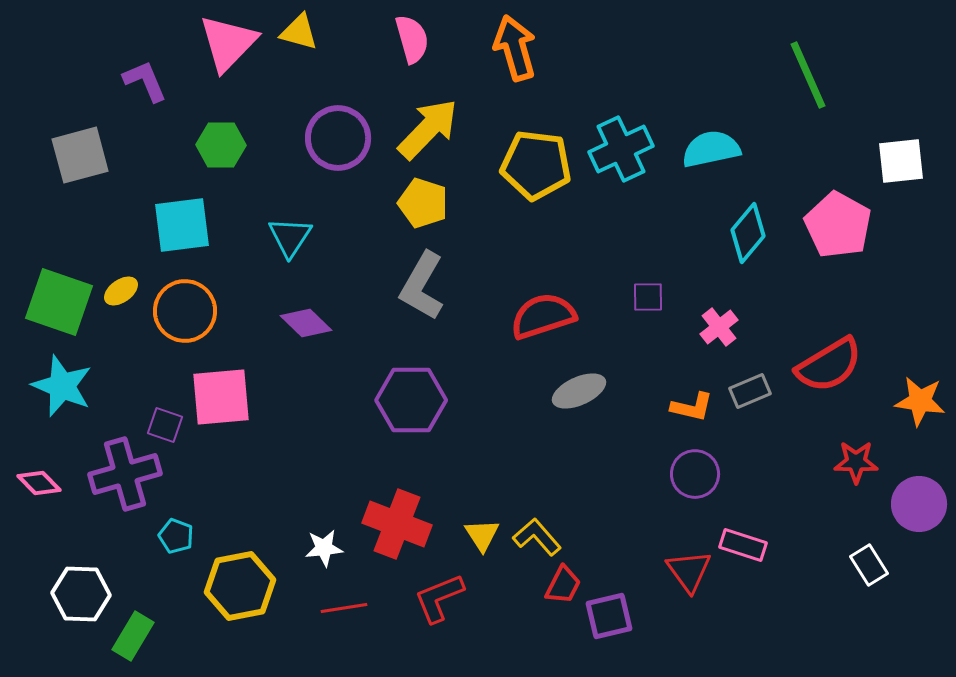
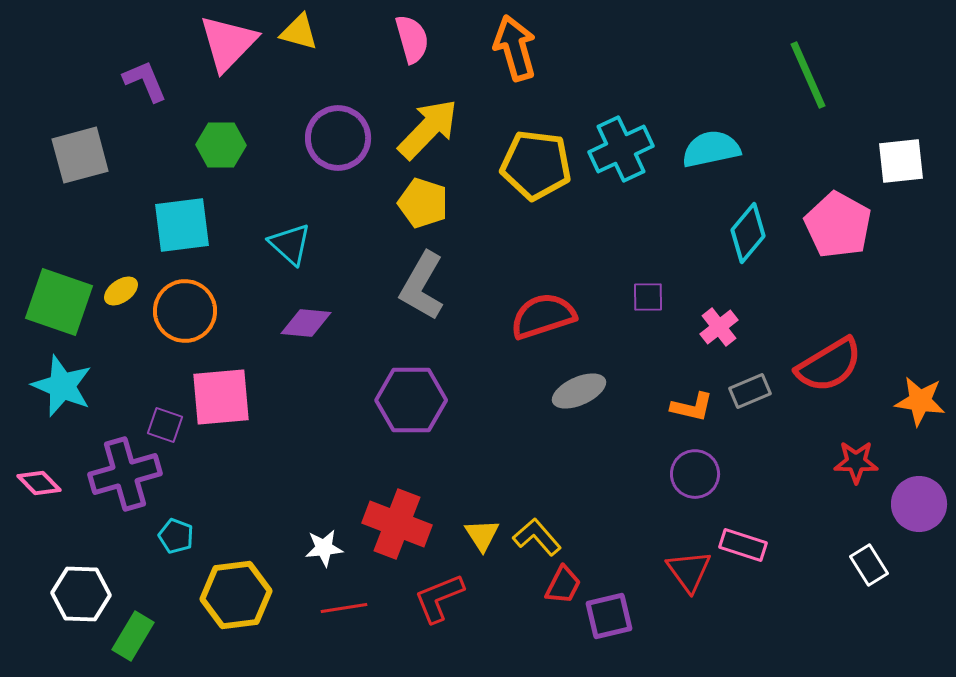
cyan triangle at (290, 237): moved 7 px down; rotated 21 degrees counterclockwise
purple diamond at (306, 323): rotated 39 degrees counterclockwise
yellow hexagon at (240, 586): moved 4 px left, 9 px down; rotated 4 degrees clockwise
